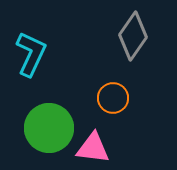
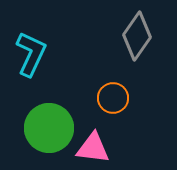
gray diamond: moved 4 px right
